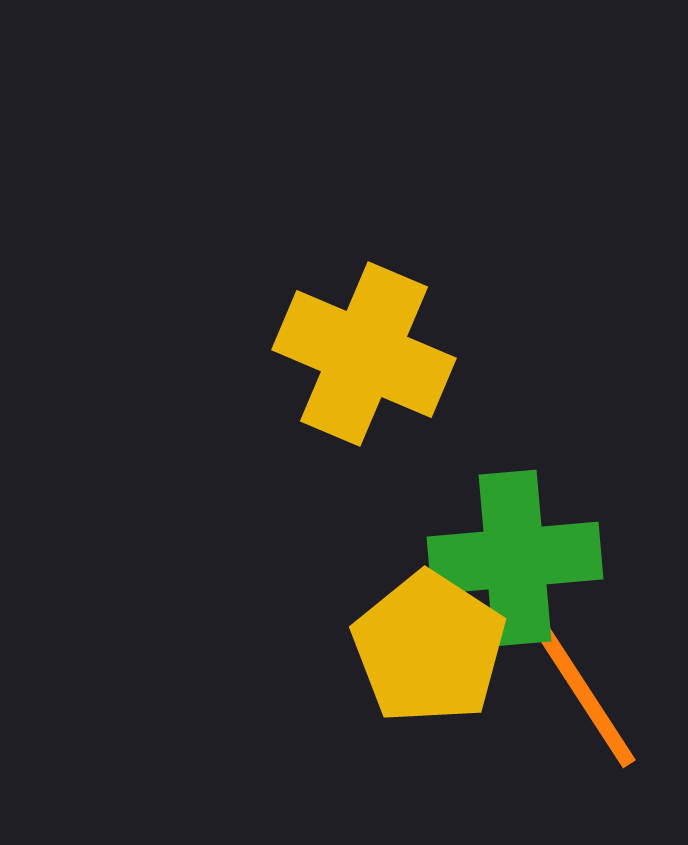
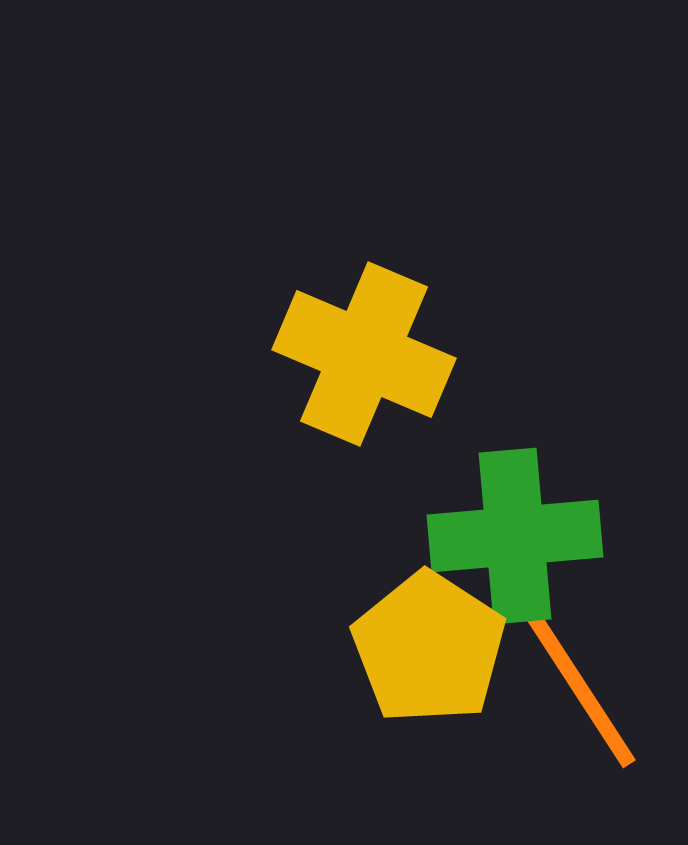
green cross: moved 22 px up
